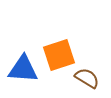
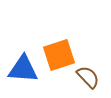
brown semicircle: moved 1 px right, 1 px up; rotated 15 degrees clockwise
